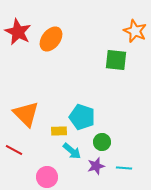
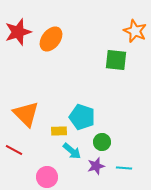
red star: rotated 28 degrees clockwise
